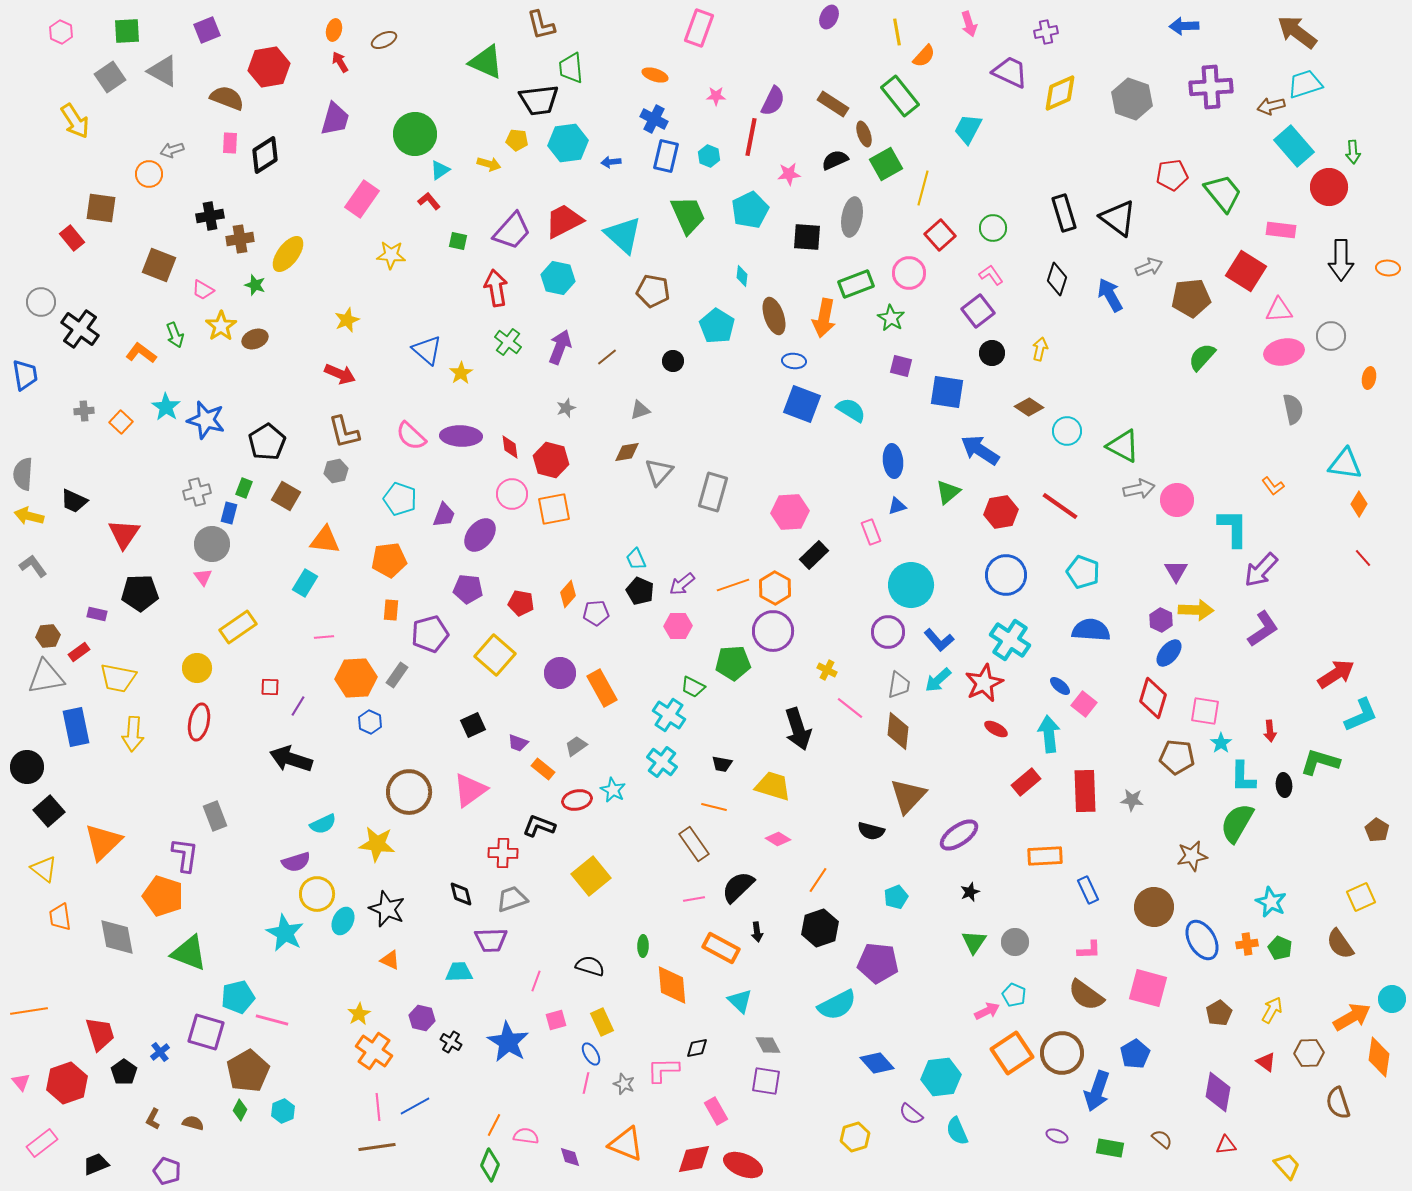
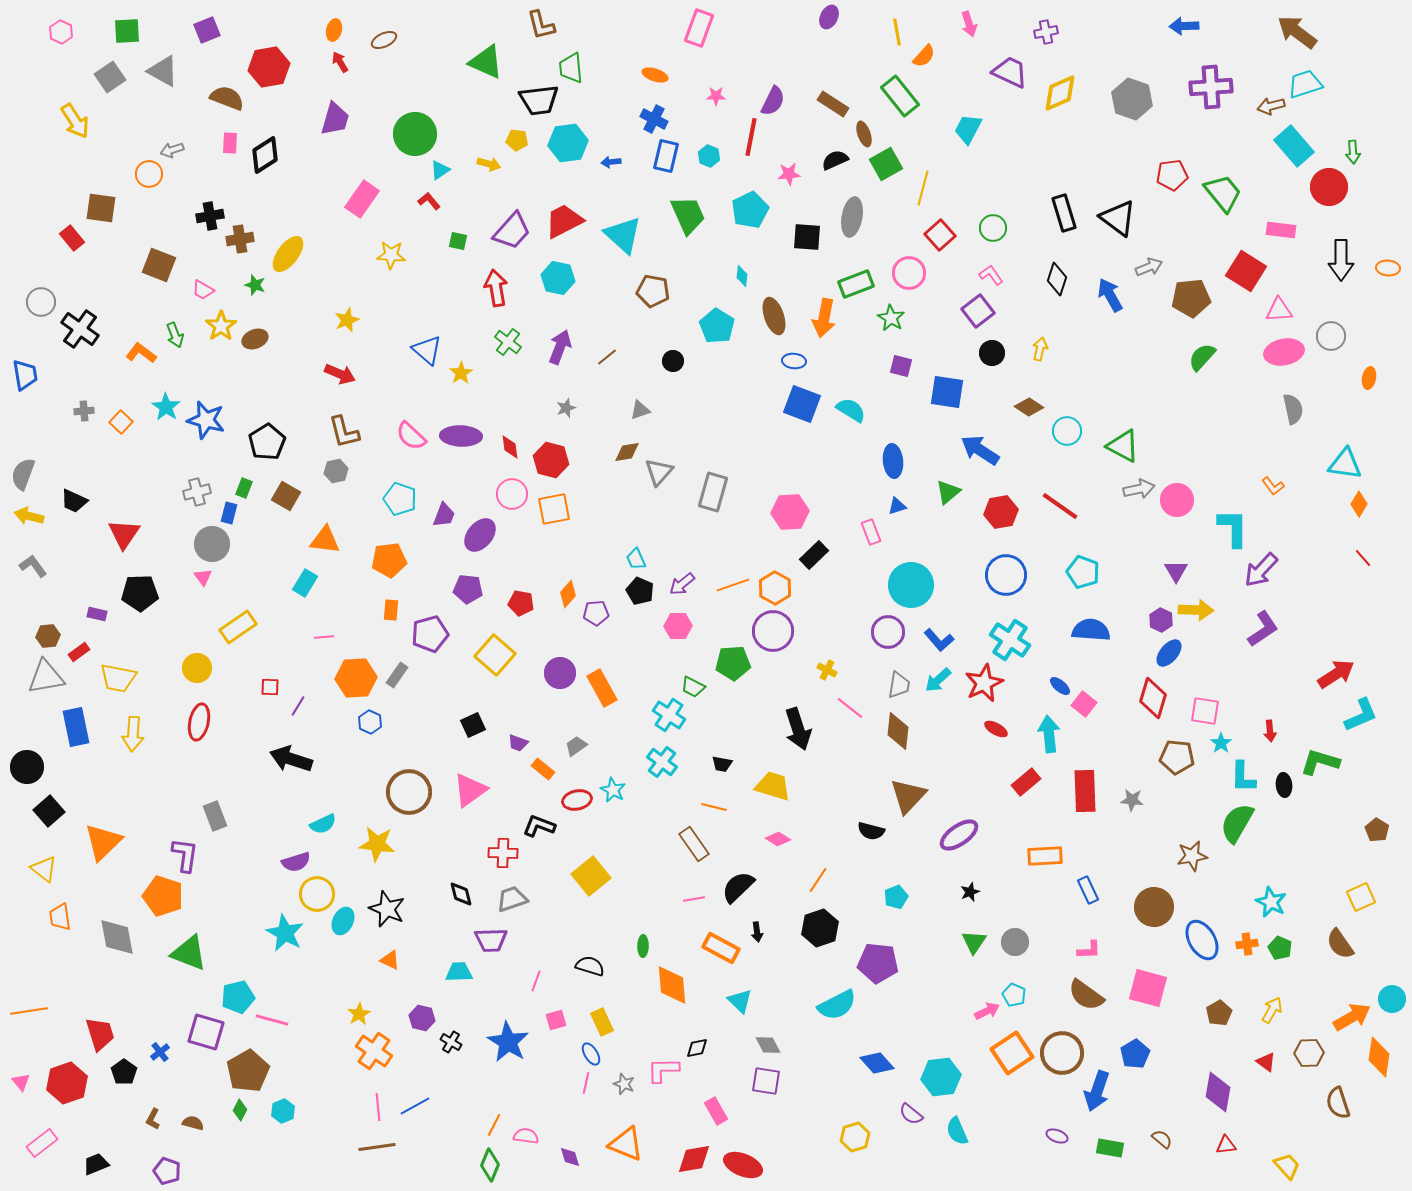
gray semicircle at (23, 474): rotated 16 degrees clockwise
